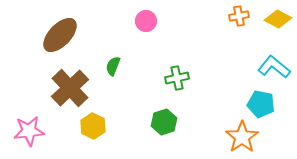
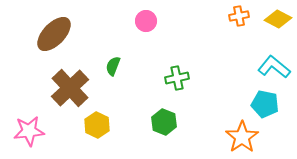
brown ellipse: moved 6 px left, 1 px up
cyan pentagon: moved 4 px right
green hexagon: rotated 20 degrees counterclockwise
yellow hexagon: moved 4 px right, 1 px up
